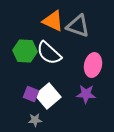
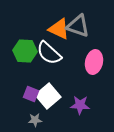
orange triangle: moved 6 px right, 8 px down
pink ellipse: moved 1 px right, 3 px up
purple star: moved 6 px left, 11 px down
